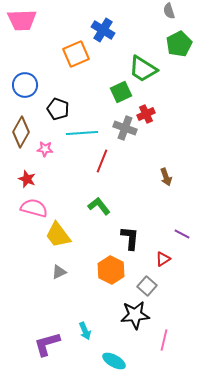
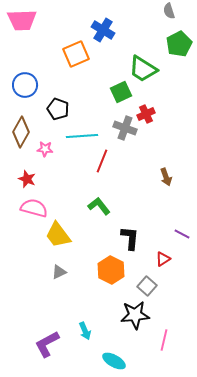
cyan line: moved 3 px down
purple L-shape: rotated 12 degrees counterclockwise
